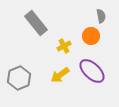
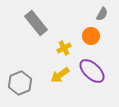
gray semicircle: moved 1 px right, 2 px up; rotated 40 degrees clockwise
yellow cross: moved 2 px down
gray hexagon: moved 1 px right, 5 px down
